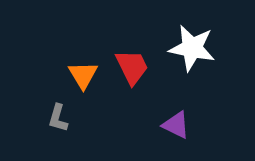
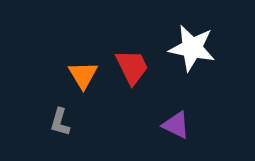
gray L-shape: moved 2 px right, 4 px down
